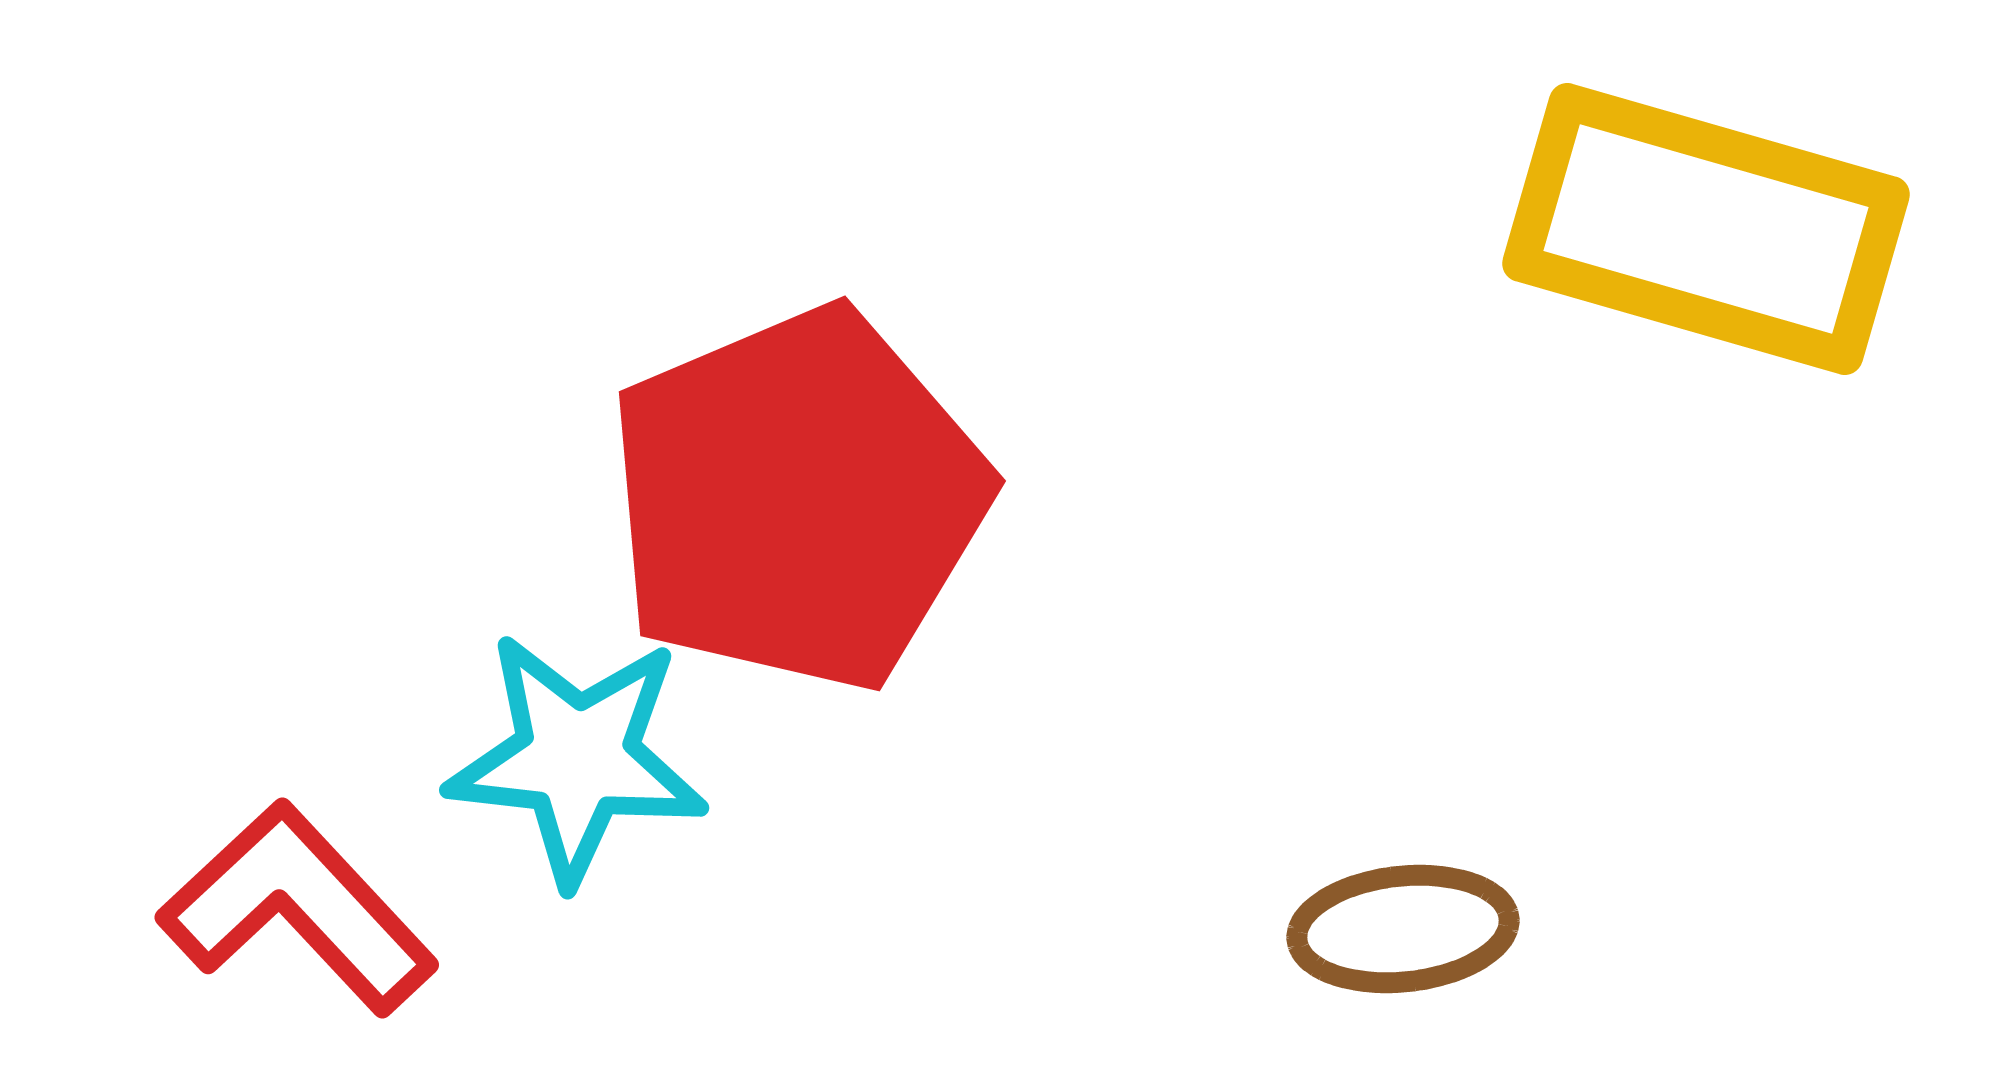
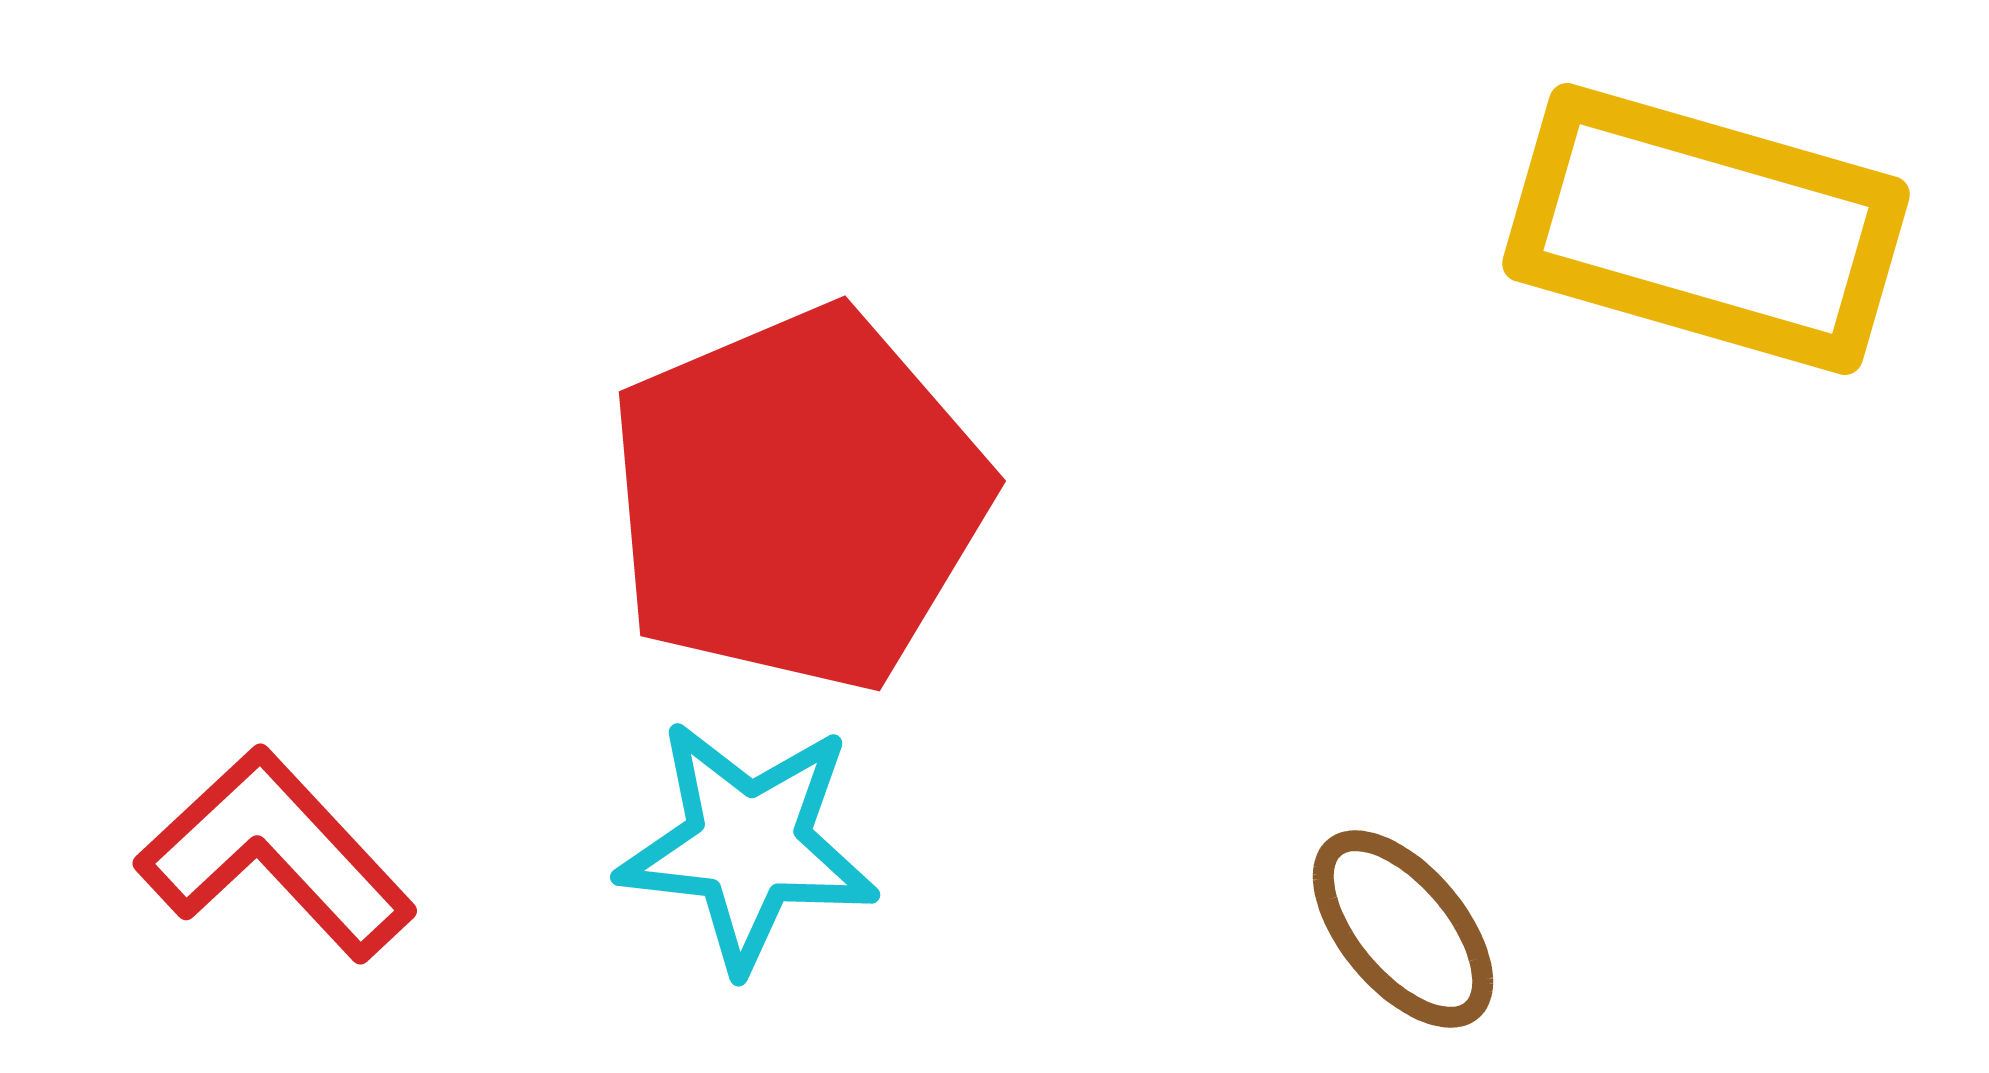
cyan star: moved 171 px right, 87 px down
red L-shape: moved 22 px left, 54 px up
brown ellipse: rotated 56 degrees clockwise
